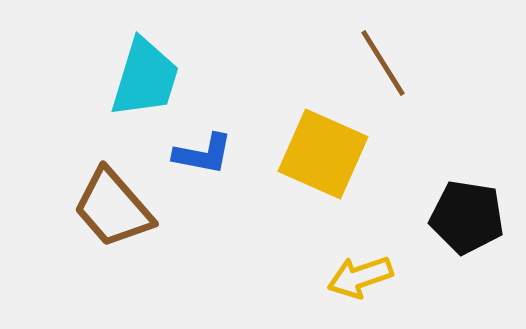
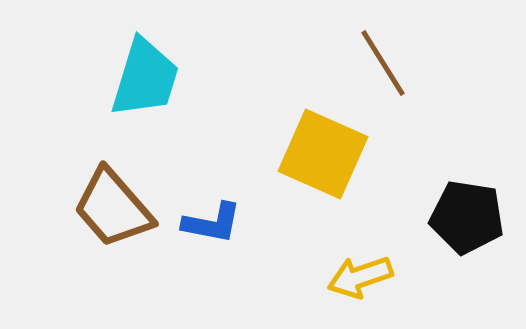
blue L-shape: moved 9 px right, 69 px down
